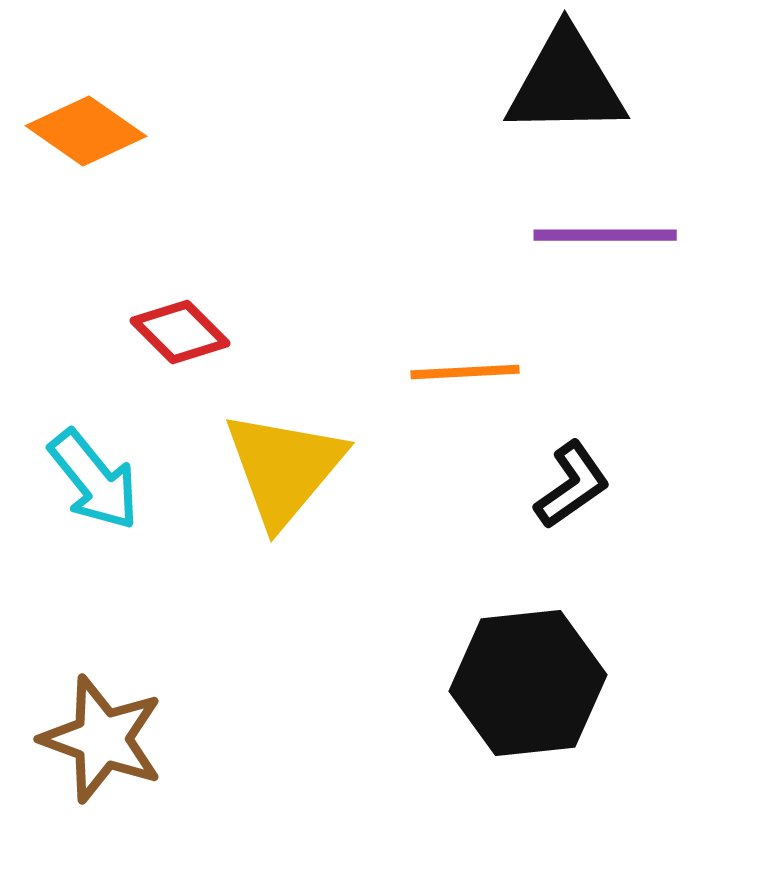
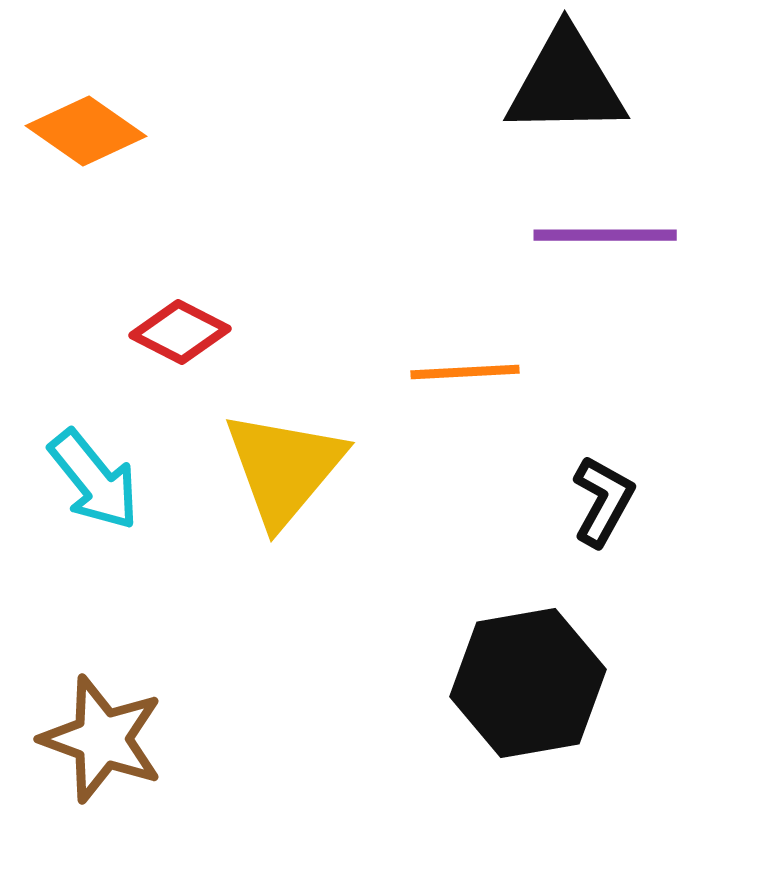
red diamond: rotated 18 degrees counterclockwise
black L-shape: moved 31 px right, 16 px down; rotated 26 degrees counterclockwise
black hexagon: rotated 4 degrees counterclockwise
